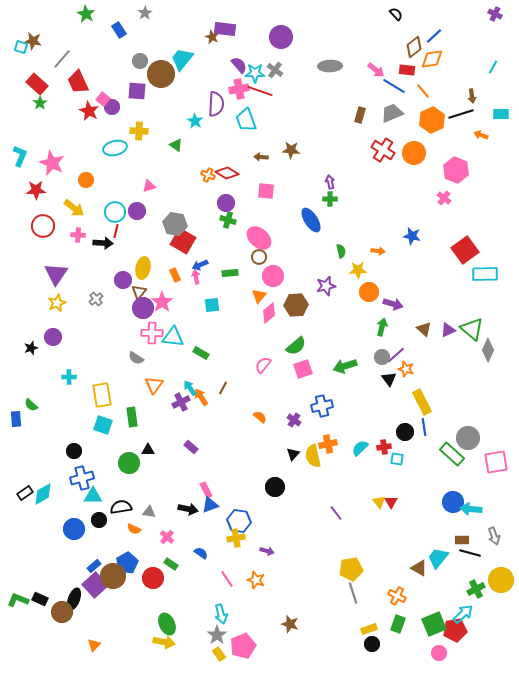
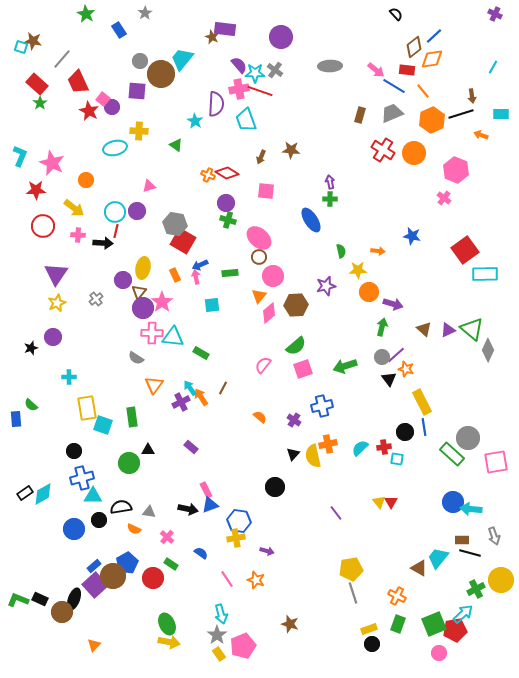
brown arrow at (261, 157): rotated 72 degrees counterclockwise
yellow rectangle at (102, 395): moved 15 px left, 13 px down
yellow arrow at (164, 642): moved 5 px right
